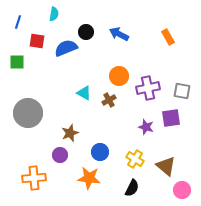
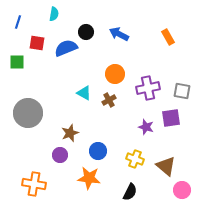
red square: moved 2 px down
orange circle: moved 4 px left, 2 px up
blue circle: moved 2 px left, 1 px up
yellow cross: rotated 12 degrees counterclockwise
orange cross: moved 6 px down; rotated 15 degrees clockwise
black semicircle: moved 2 px left, 4 px down
